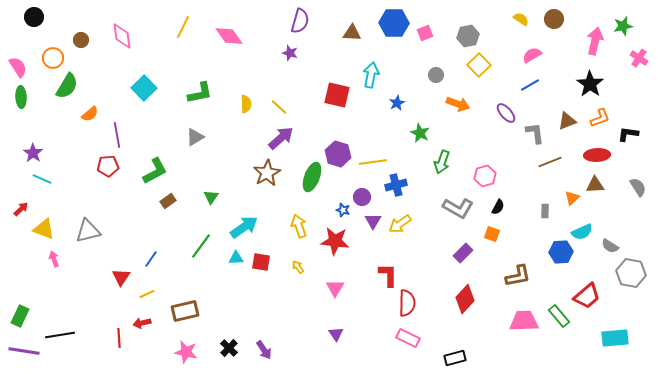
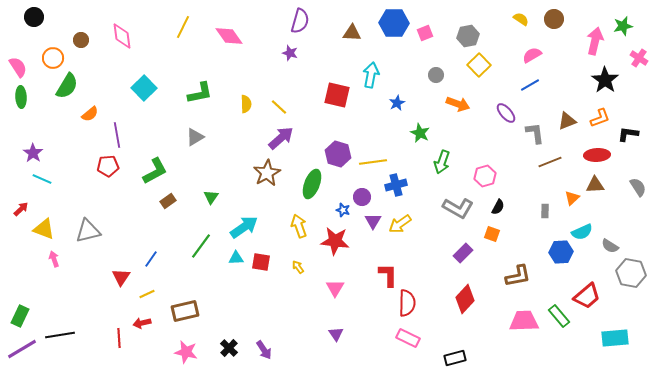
black star at (590, 84): moved 15 px right, 4 px up
green ellipse at (312, 177): moved 7 px down
purple line at (24, 351): moved 2 px left, 2 px up; rotated 40 degrees counterclockwise
